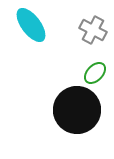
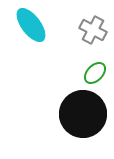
black circle: moved 6 px right, 4 px down
